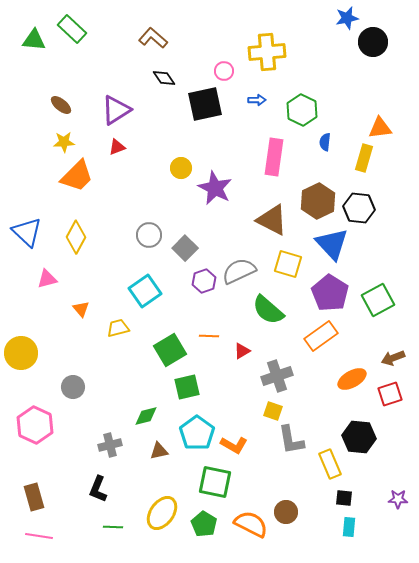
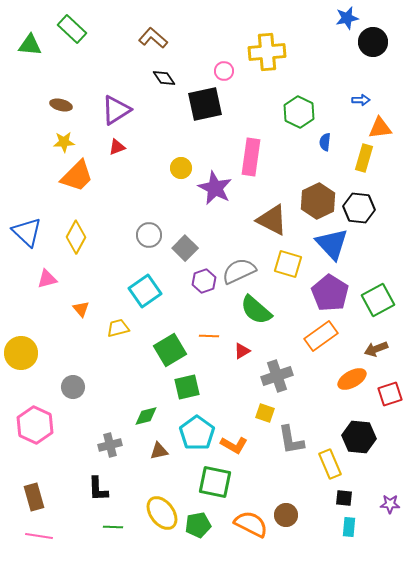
green triangle at (34, 40): moved 4 px left, 5 px down
blue arrow at (257, 100): moved 104 px right
brown ellipse at (61, 105): rotated 25 degrees counterclockwise
green hexagon at (302, 110): moved 3 px left, 2 px down
pink rectangle at (274, 157): moved 23 px left
green semicircle at (268, 310): moved 12 px left
brown arrow at (393, 358): moved 17 px left, 9 px up
yellow square at (273, 411): moved 8 px left, 2 px down
black L-shape at (98, 489): rotated 24 degrees counterclockwise
purple star at (398, 499): moved 8 px left, 5 px down
brown circle at (286, 512): moved 3 px down
yellow ellipse at (162, 513): rotated 72 degrees counterclockwise
green pentagon at (204, 524): moved 6 px left, 1 px down; rotated 30 degrees clockwise
